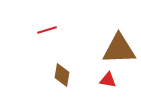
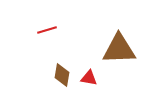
red triangle: moved 19 px left, 2 px up
